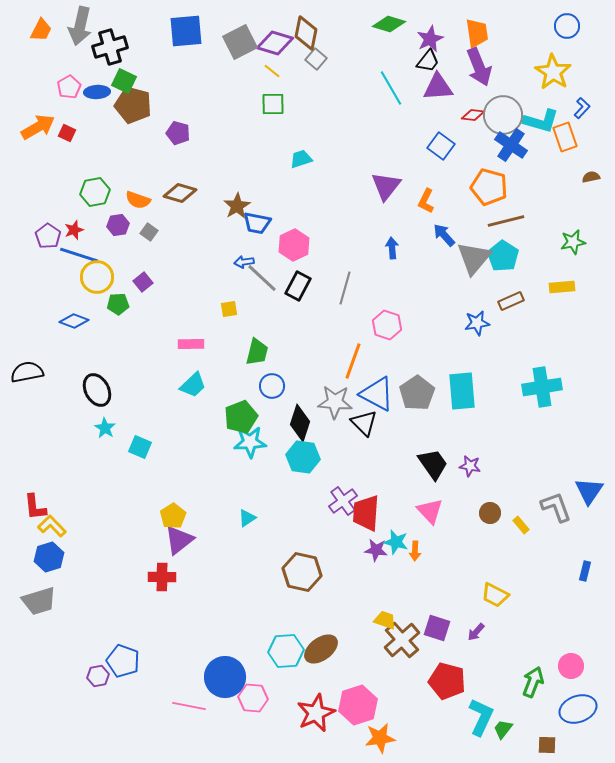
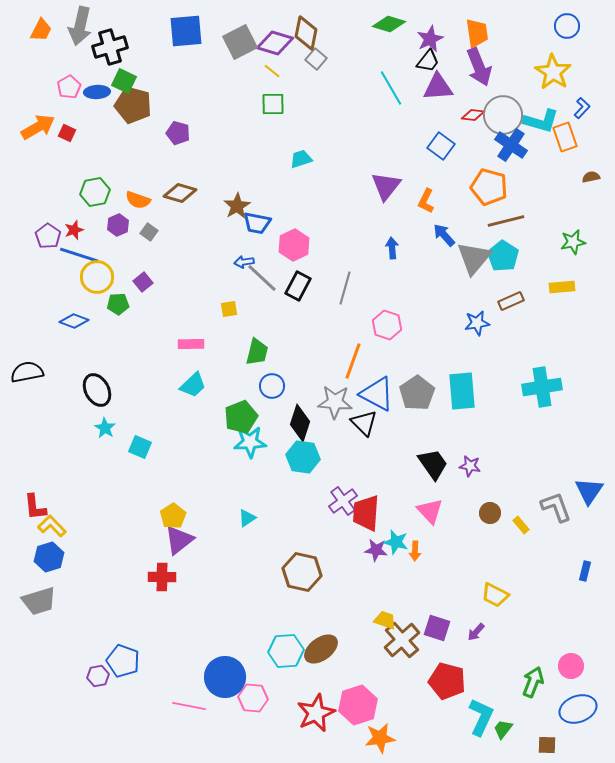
purple hexagon at (118, 225): rotated 15 degrees counterclockwise
